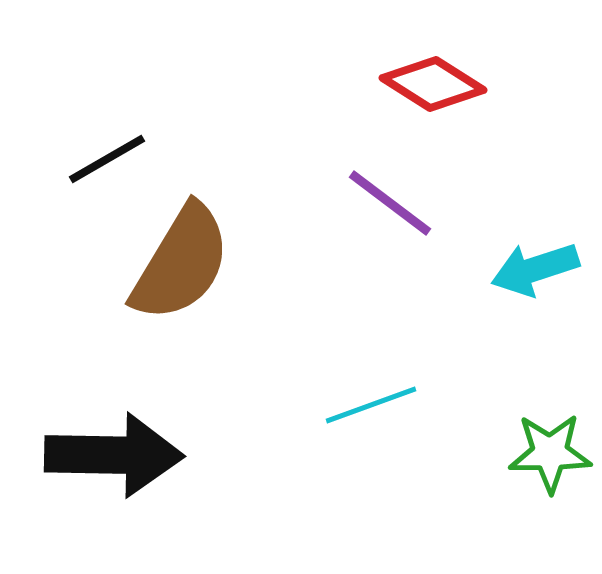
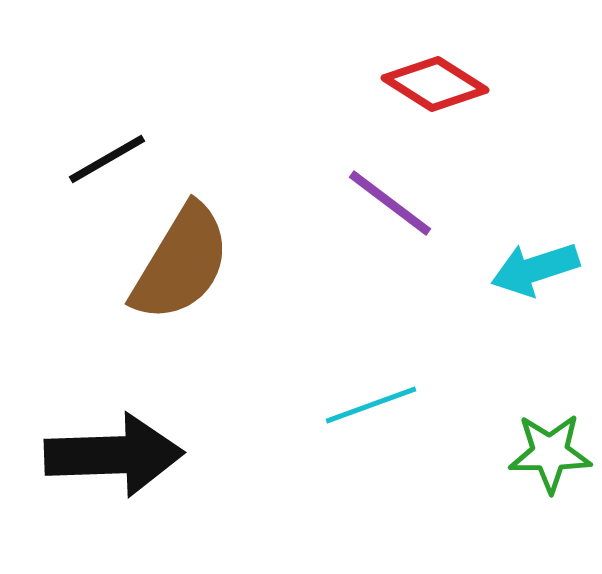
red diamond: moved 2 px right
black arrow: rotated 3 degrees counterclockwise
